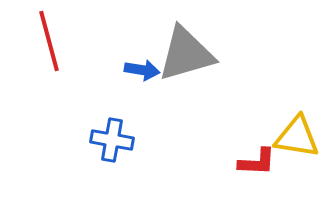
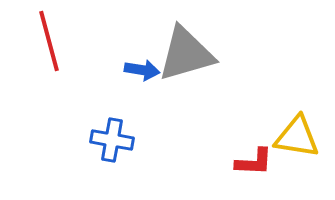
red L-shape: moved 3 px left
